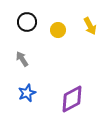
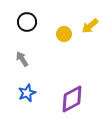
yellow arrow: rotated 78 degrees clockwise
yellow circle: moved 6 px right, 4 px down
